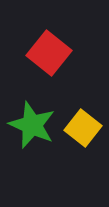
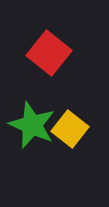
yellow square: moved 13 px left, 1 px down
